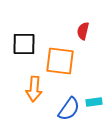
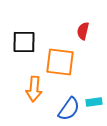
black square: moved 2 px up
orange square: moved 1 px down
